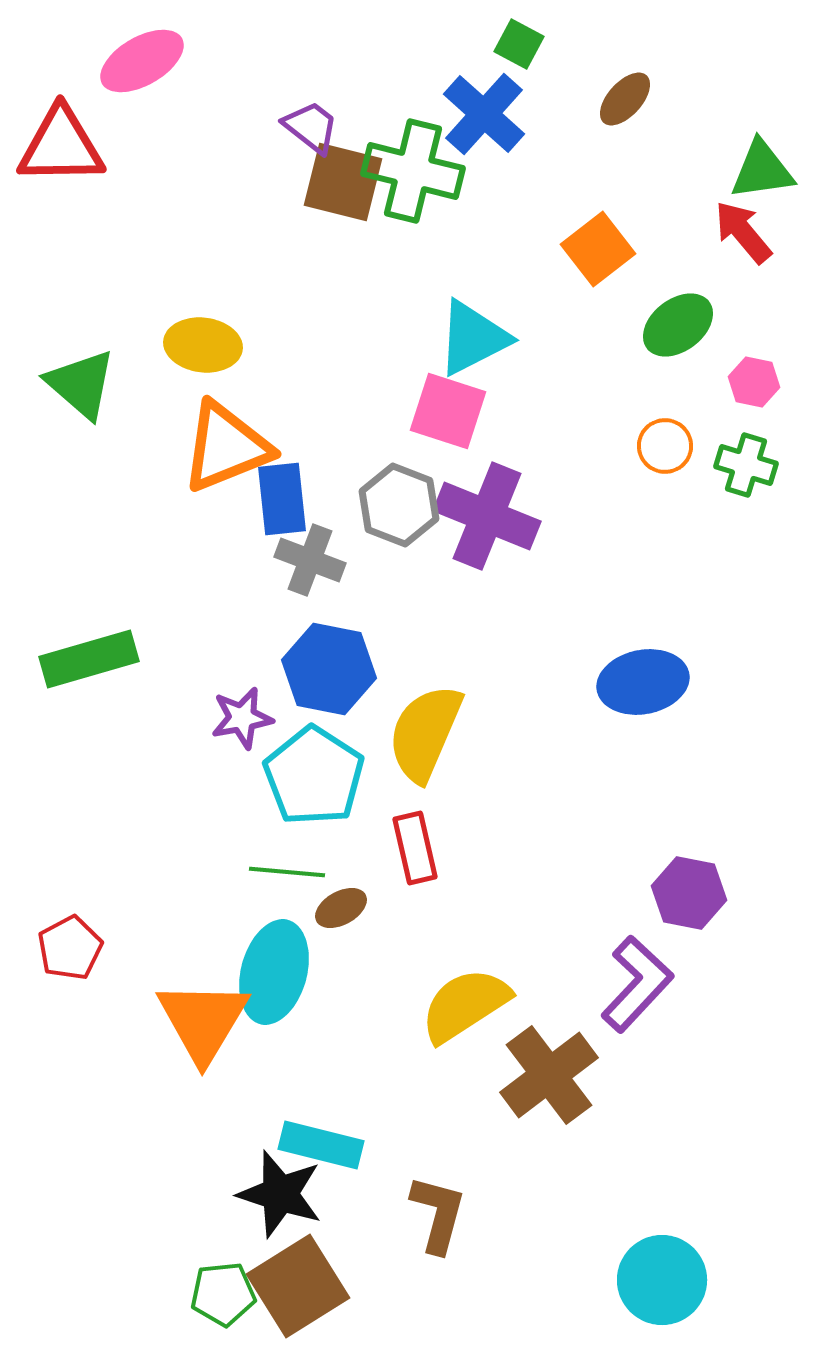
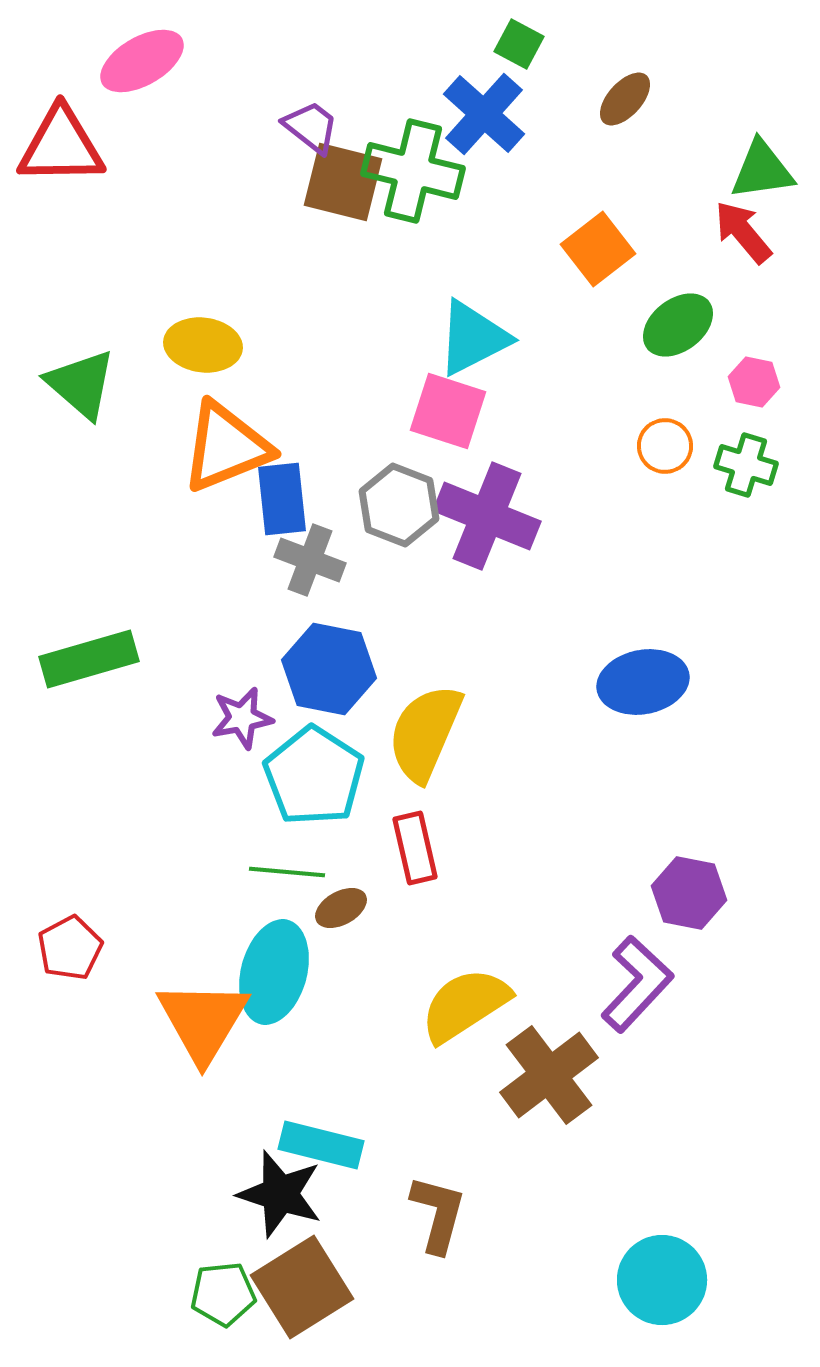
brown square at (298, 1286): moved 4 px right, 1 px down
